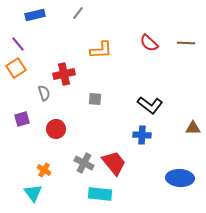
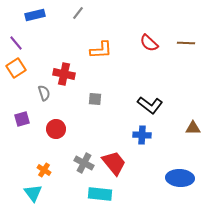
purple line: moved 2 px left, 1 px up
red cross: rotated 25 degrees clockwise
